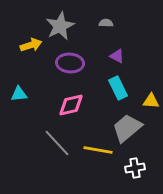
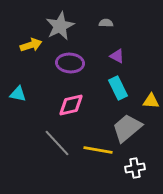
cyan triangle: moved 1 px left; rotated 18 degrees clockwise
